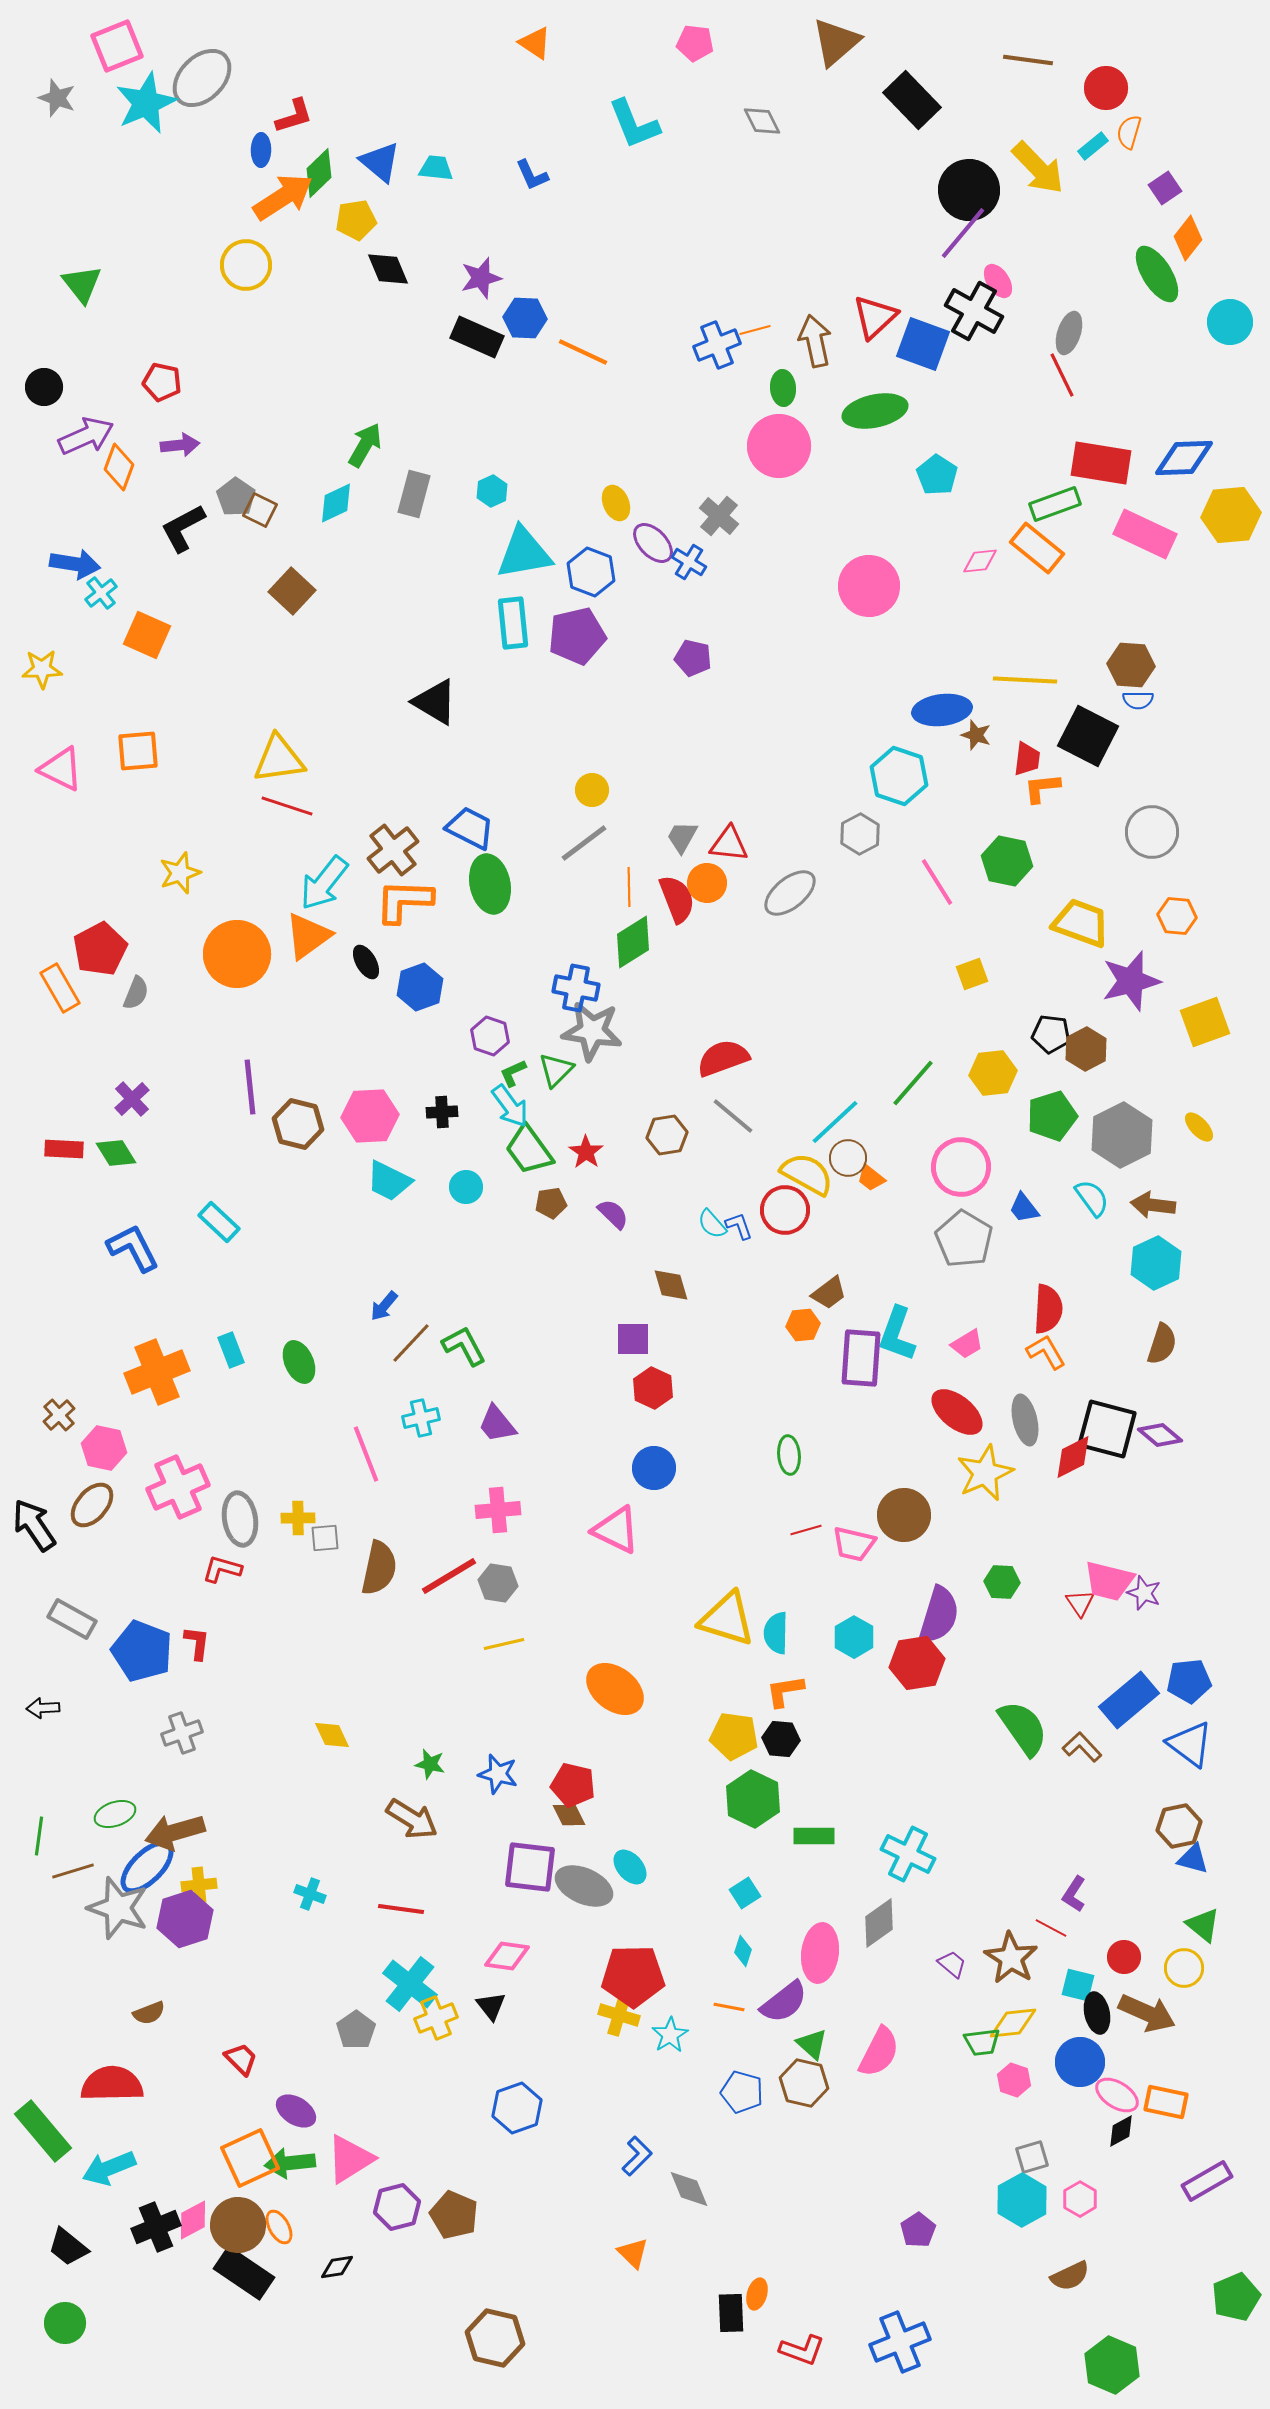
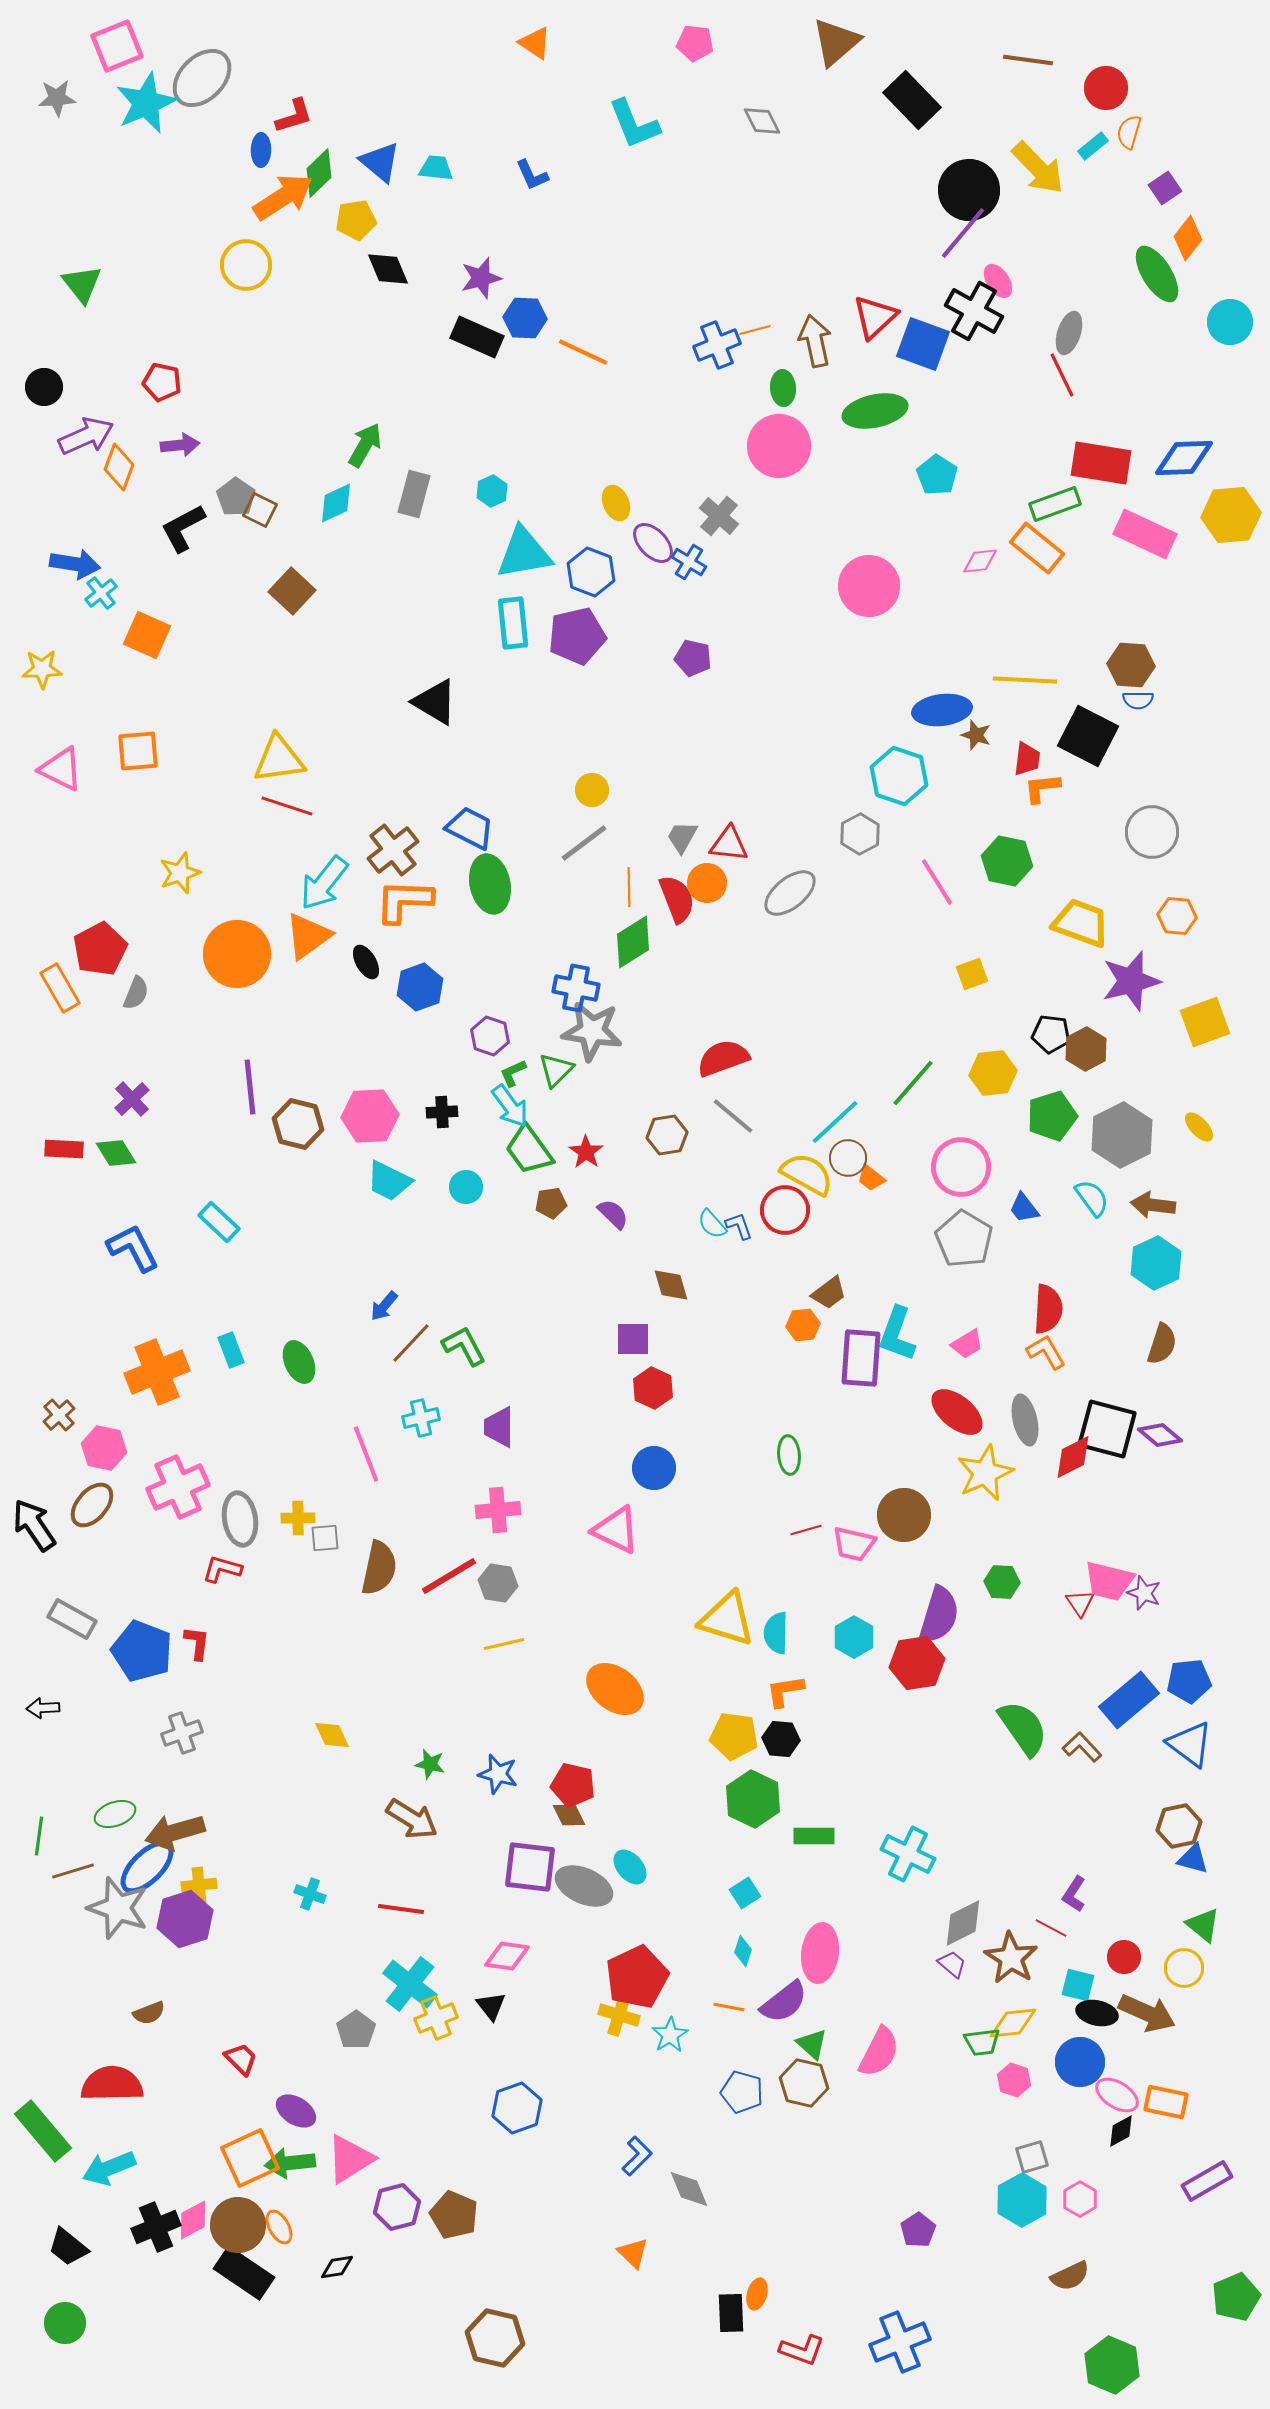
gray star at (57, 98): rotated 24 degrees counterclockwise
purple trapezoid at (497, 1424): moved 2 px right, 3 px down; rotated 39 degrees clockwise
gray diamond at (879, 1923): moved 84 px right; rotated 9 degrees clockwise
red pentagon at (633, 1976): moved 4 px right, 1 px down; rotated 24 degrees counterclockwise
black ellipse at (1097, 2013): rotated 66 degrees counterclockwise
